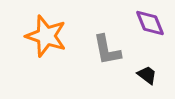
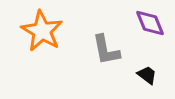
orange star: moved 4 px left, 5 px up; rotated 12 degrees clockwise
gray L-shape: moved 1 px left
